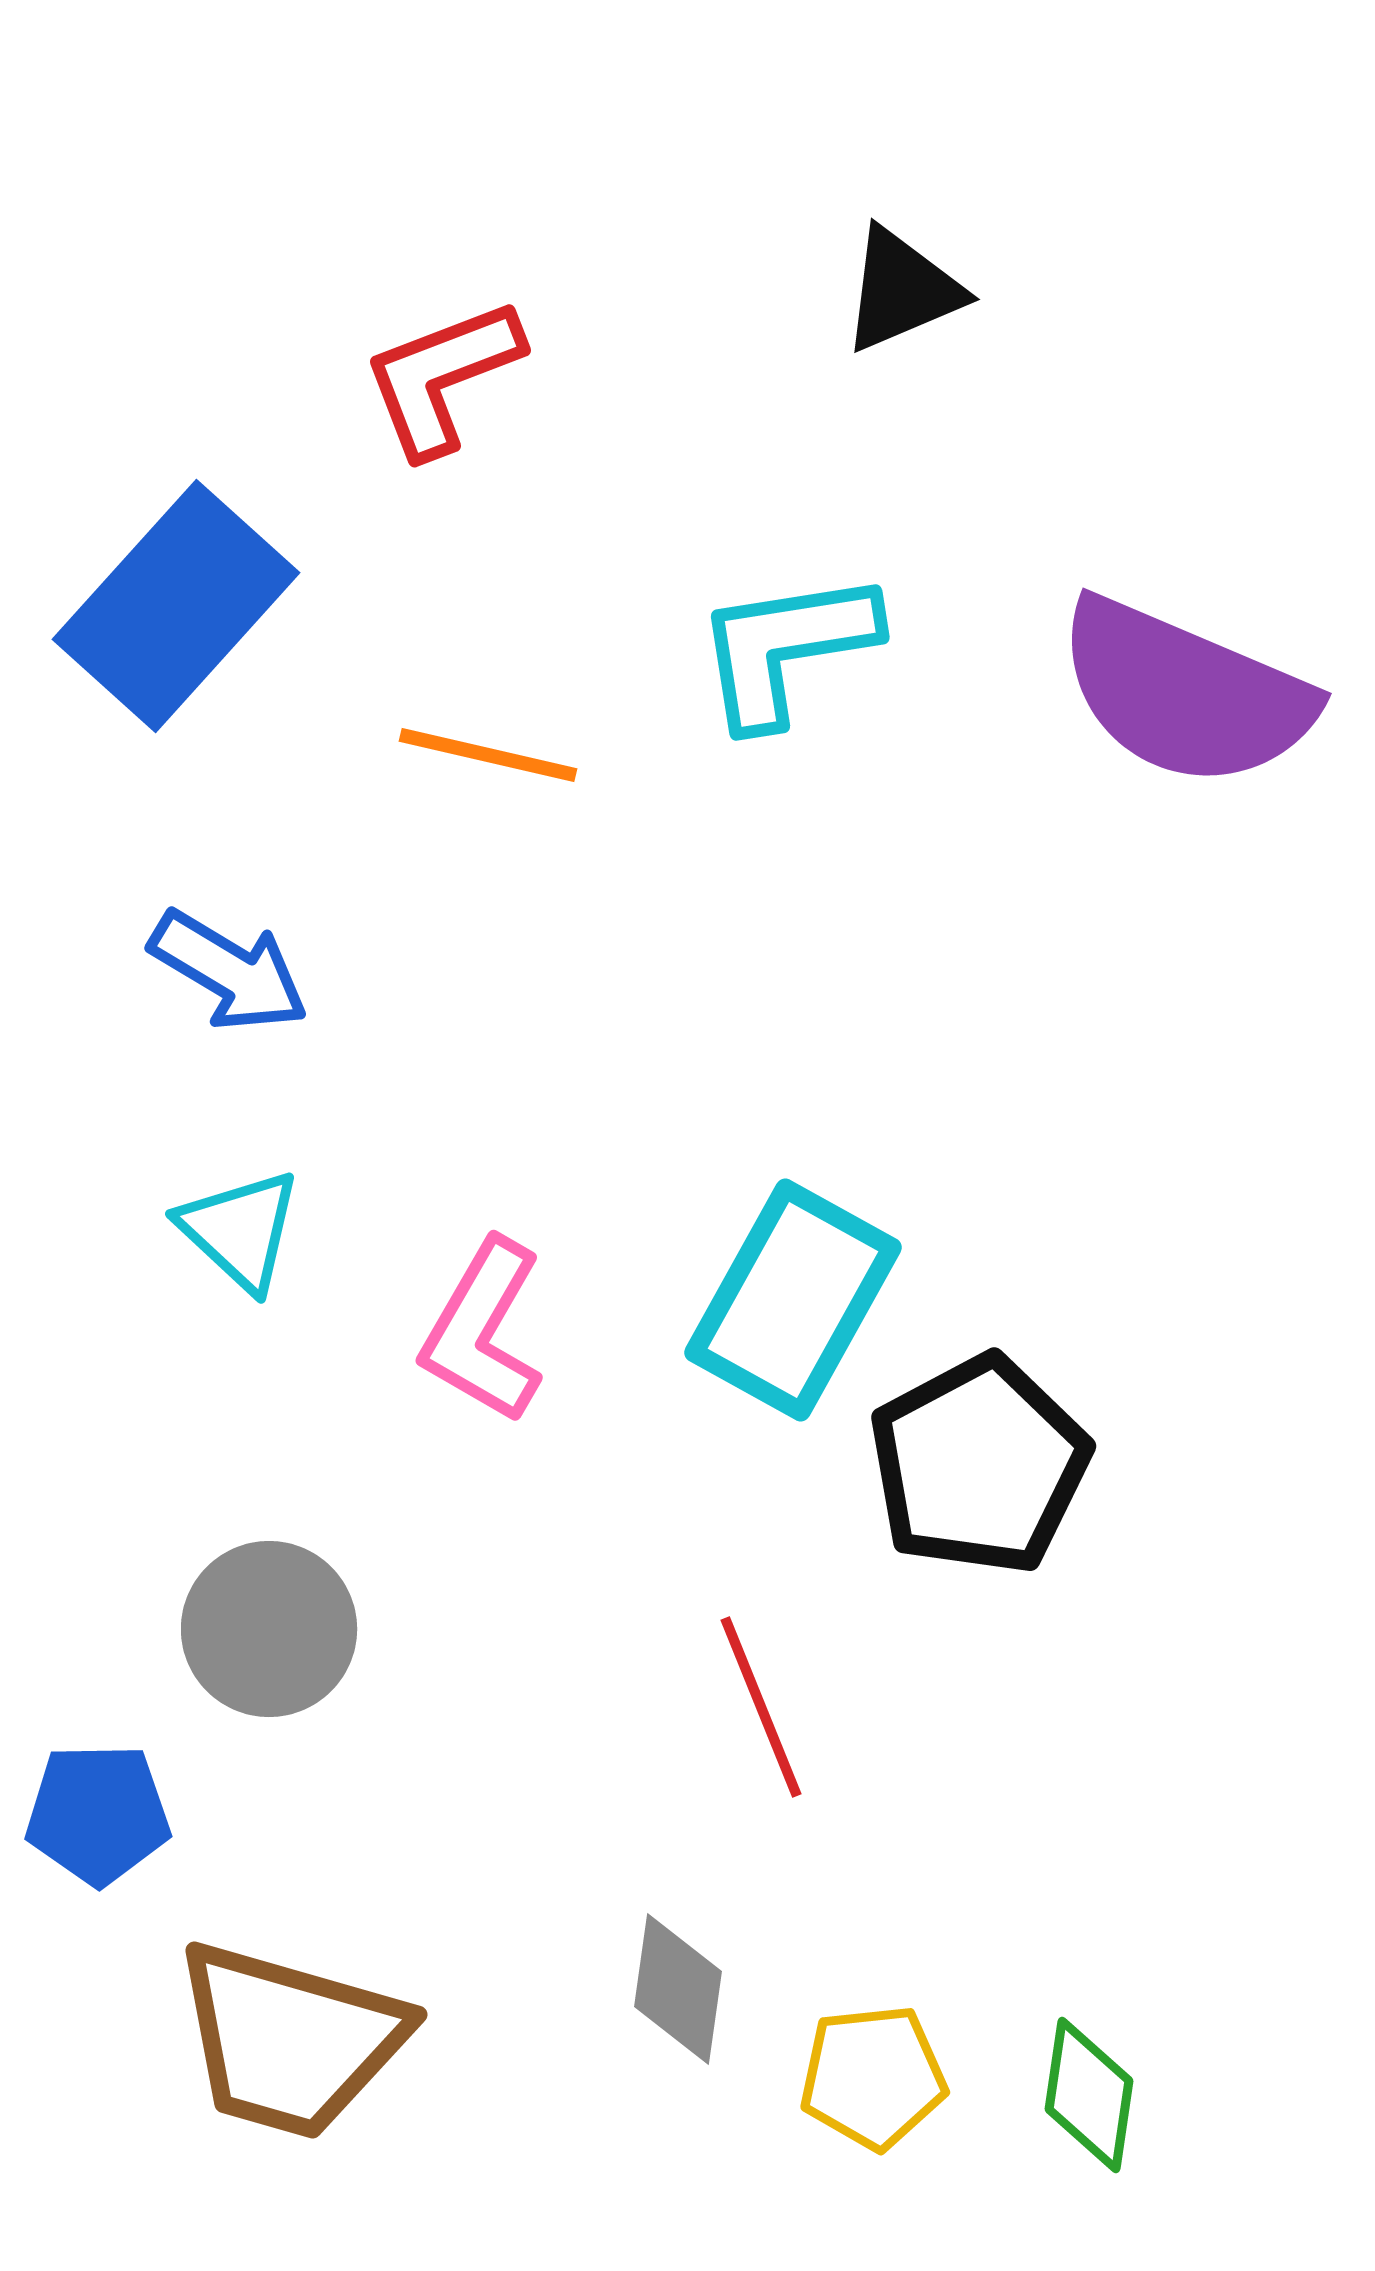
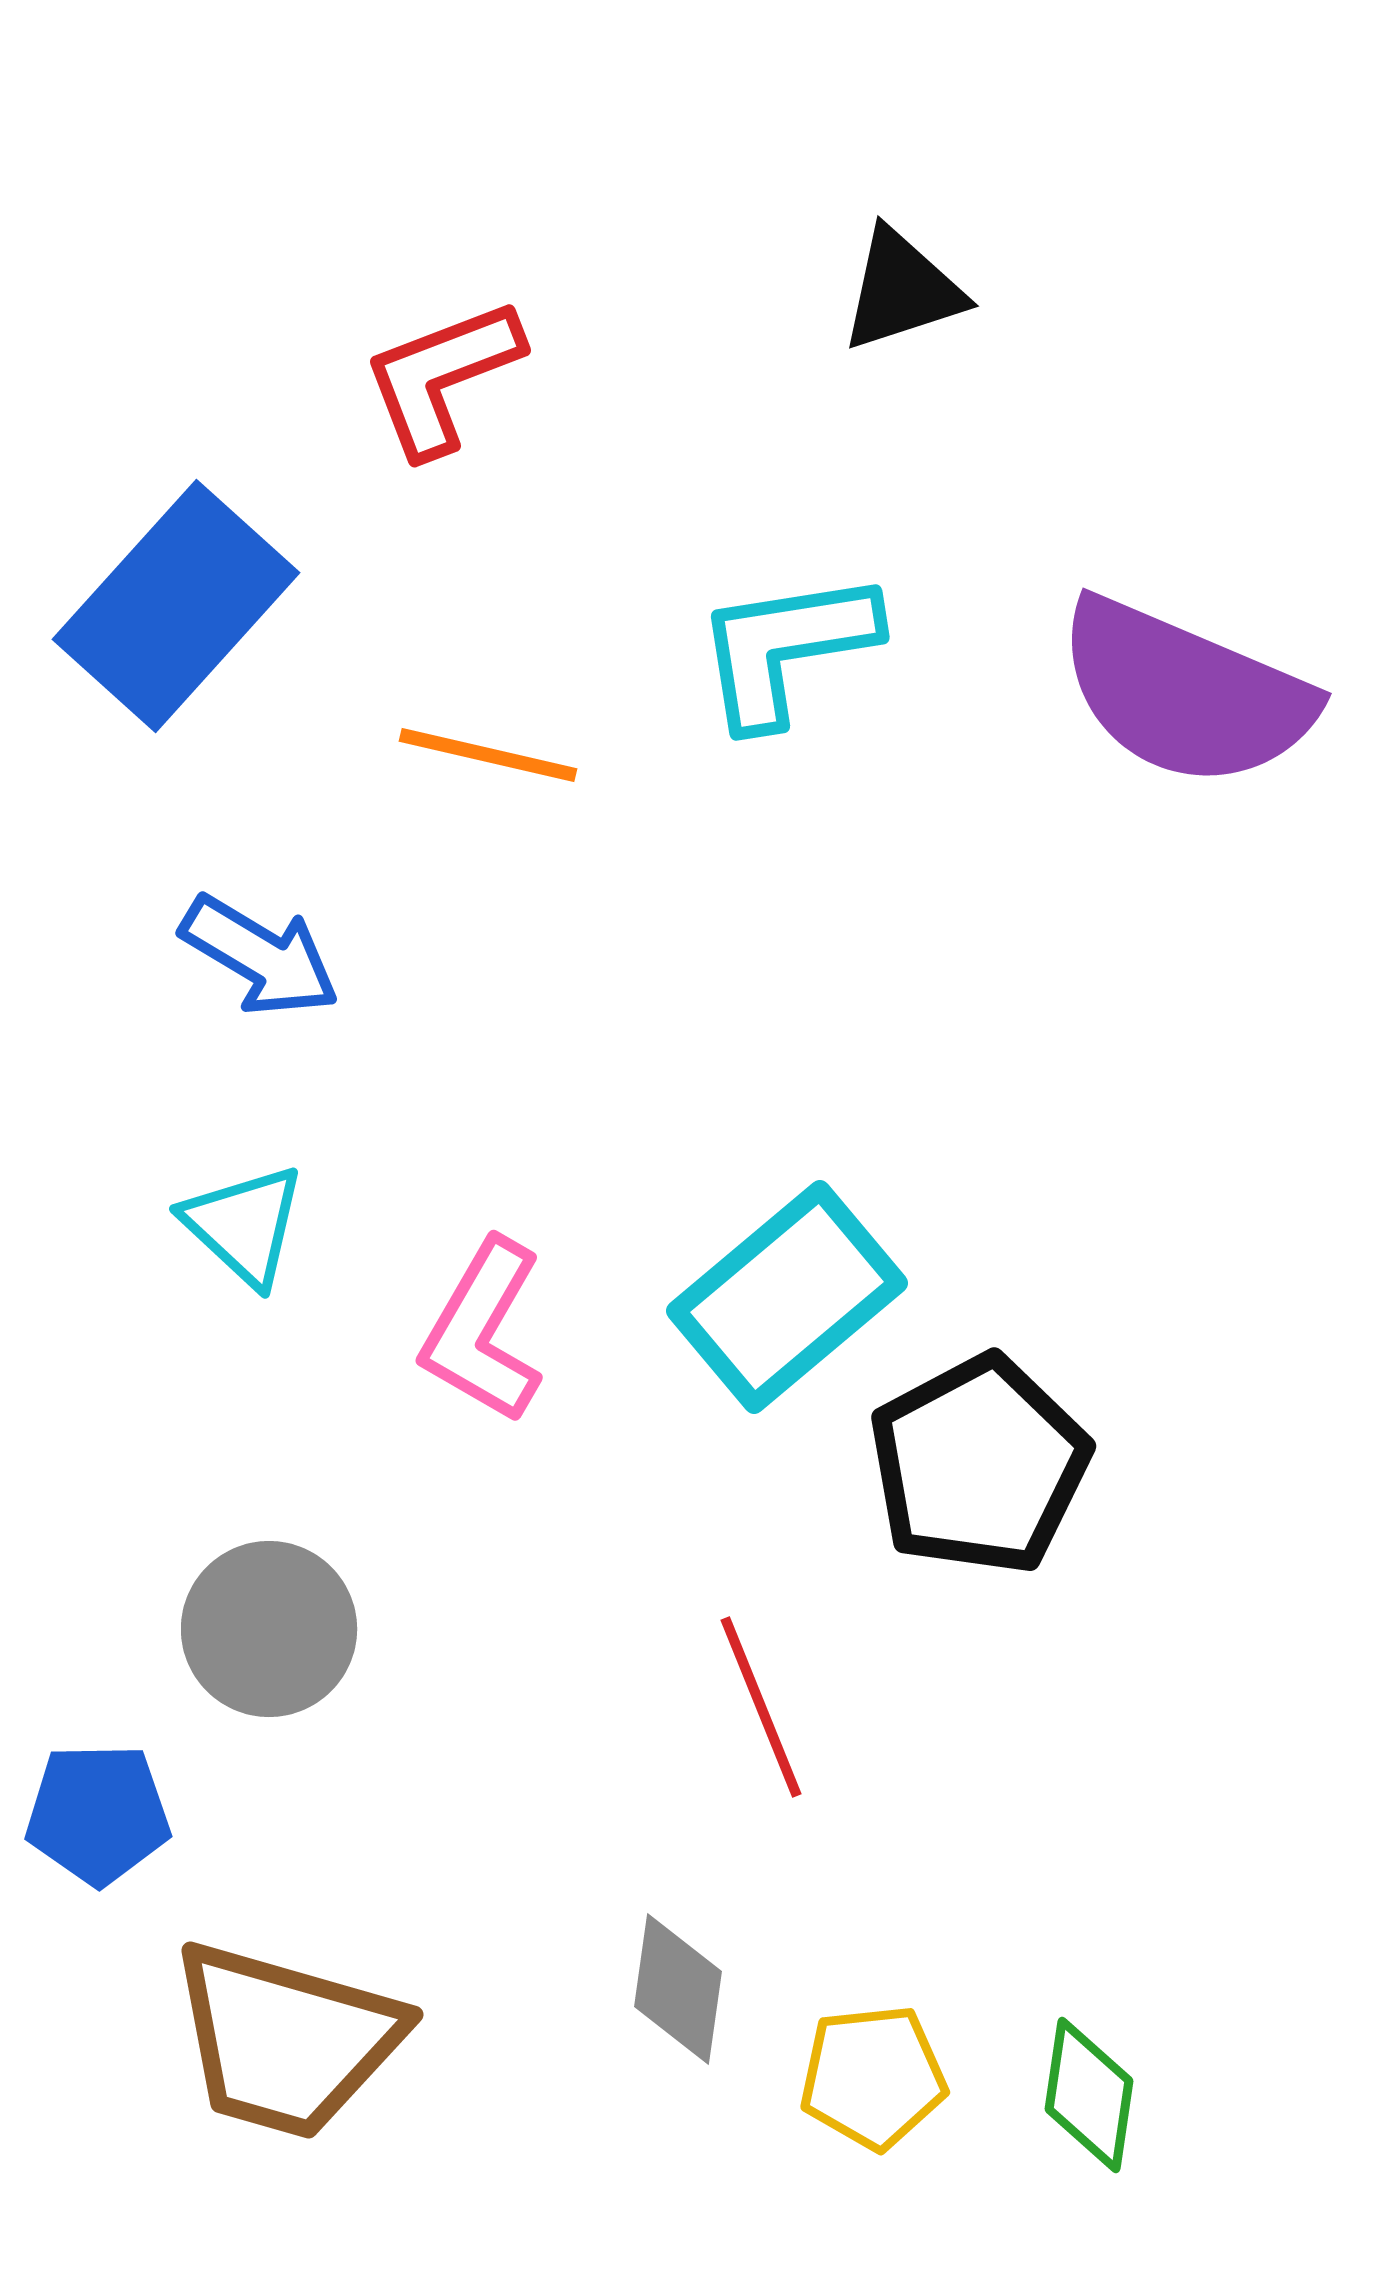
black triangle: rotated 5 degrees clockwise
blue arrow: moved 31 px right, 15 px up
cyan triangle: moved 4 px right, 5 px up
cyan rectangle: moved 6 px left, 3 px up; rotated 21 degrees clockwise
brown trapezoid: moved 4 px left
